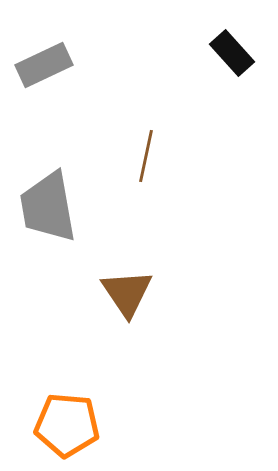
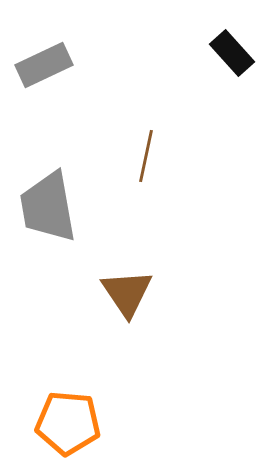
orange pentagon: moved 1 px right, 2 px up
